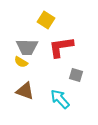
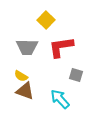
yellow square: rotated 12 degrees clockwise
yellow semicircle: moved 14 px down
